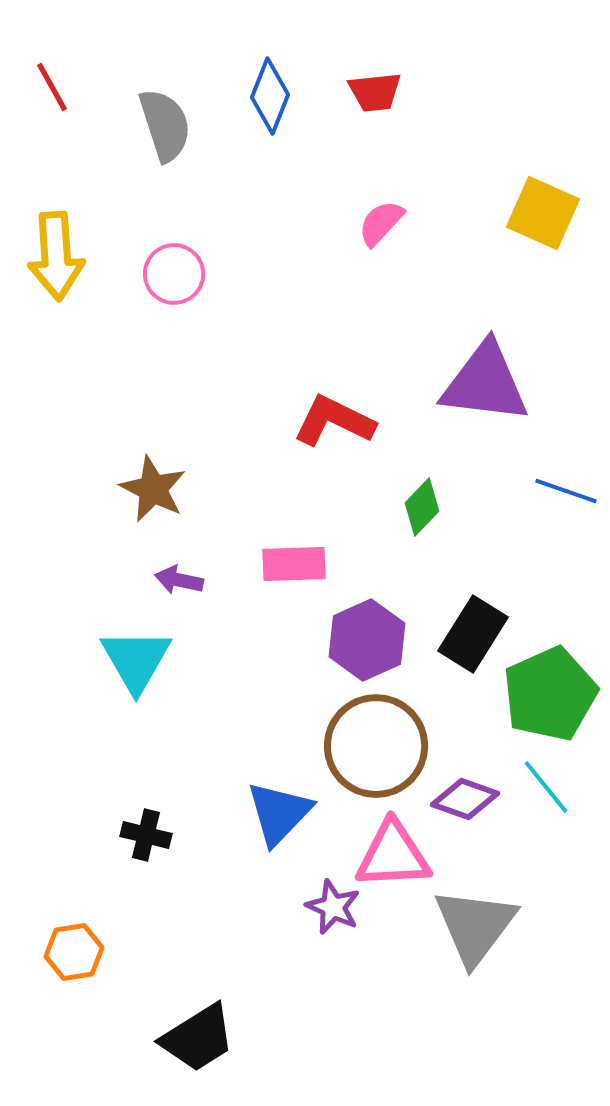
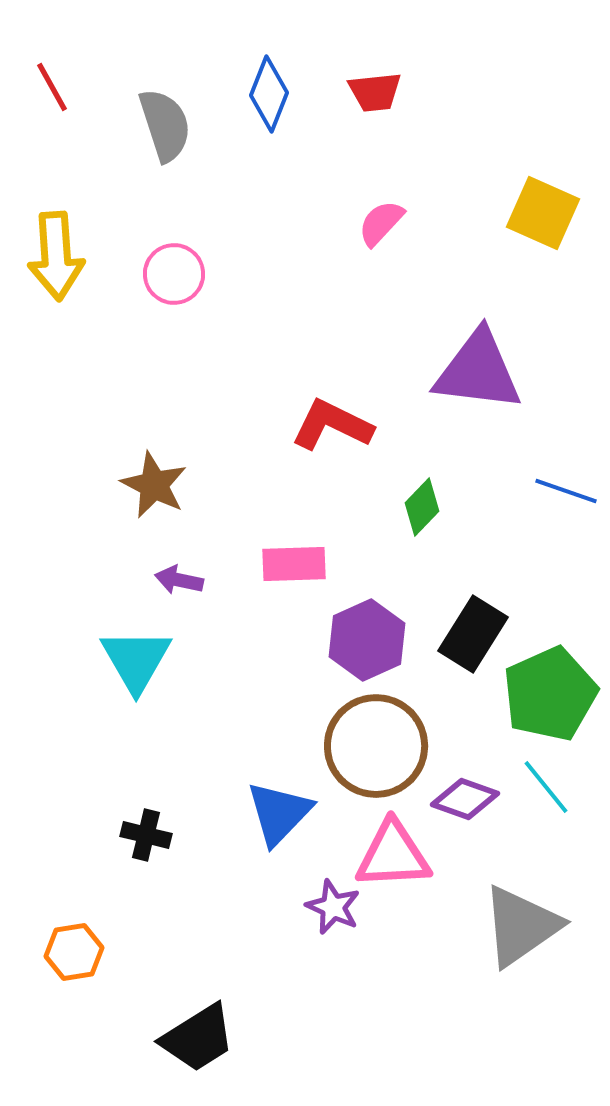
blue diamond: moved 1 px left, 2 px up
purple triangle: moved 7 px left, 12 px up
red L-shape: moved 2 px left, 4 px down
brown star: moved 1 px right, 4 px up
gray triangle: moved 46 px right; rotated 18 degrees clockwise
